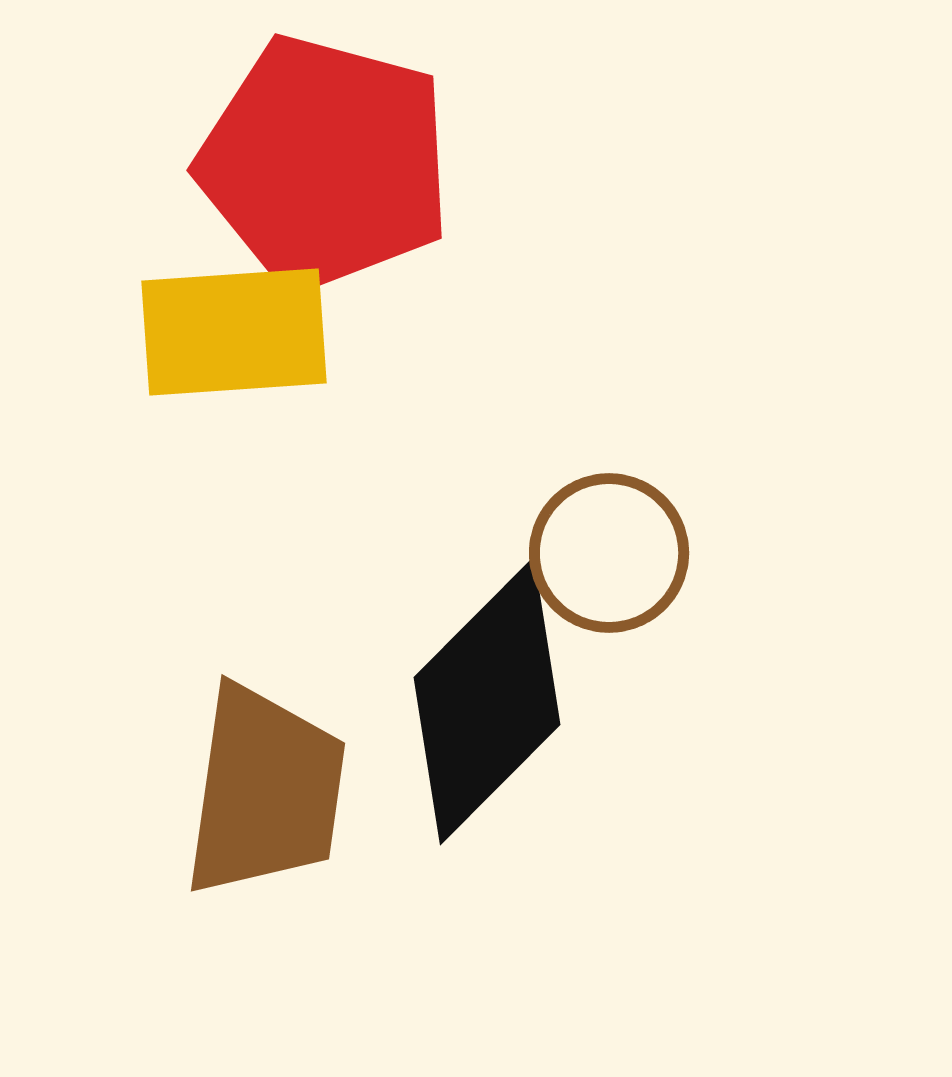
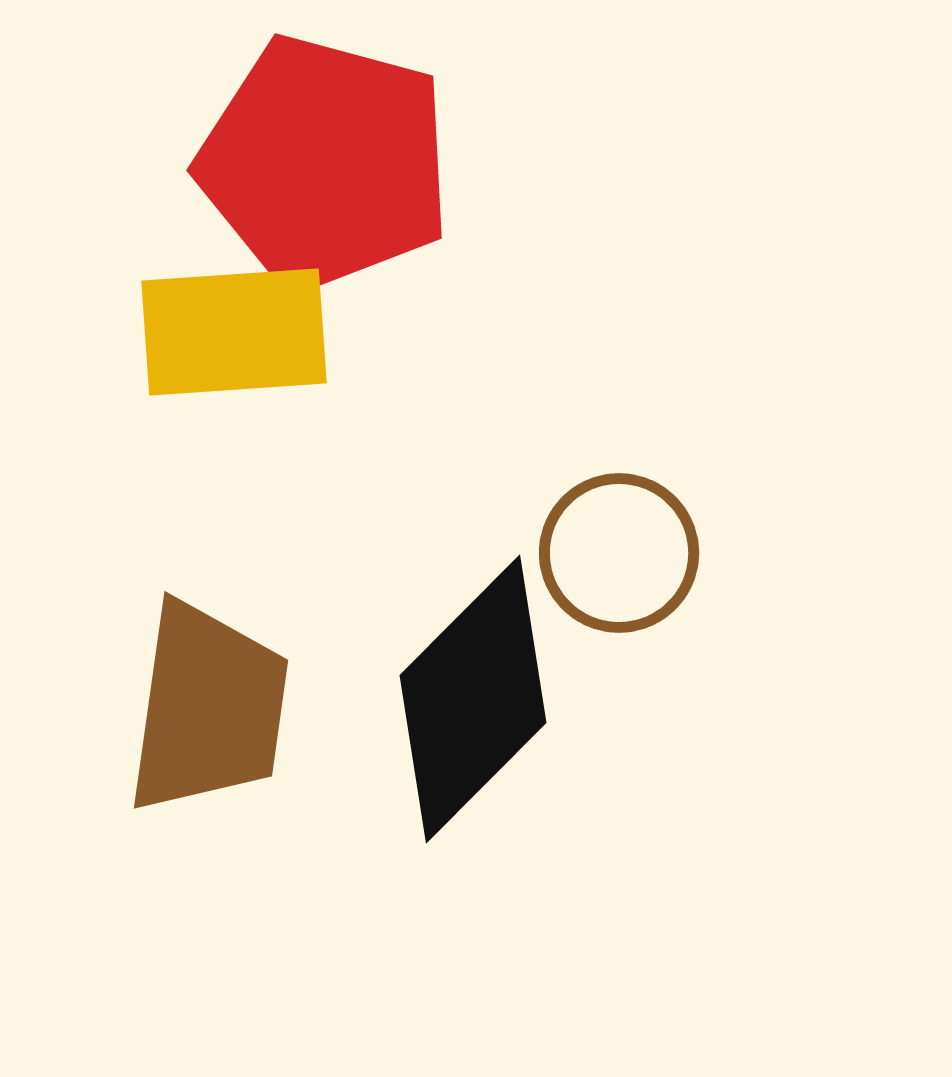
brown circle: moved 10 px right
black diamond: moved 14 px left, 2 px up
brown trapezoid: moved 57 px left, 83 px up
